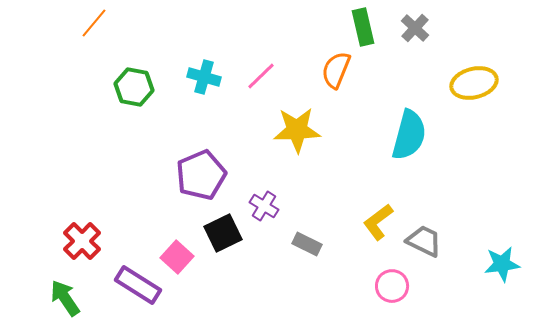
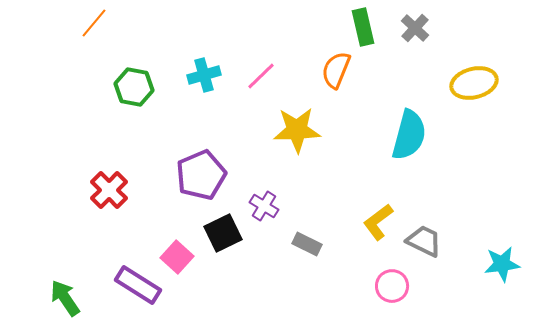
cyan cross: moved 2 px up; rotated 32 degrees counterclockwise
red cross: moved 27 px right, 51 px up
